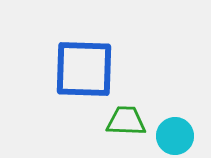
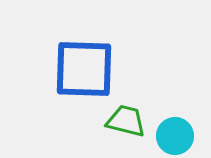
green trapezoid: rotated 12 degrees clockwise
